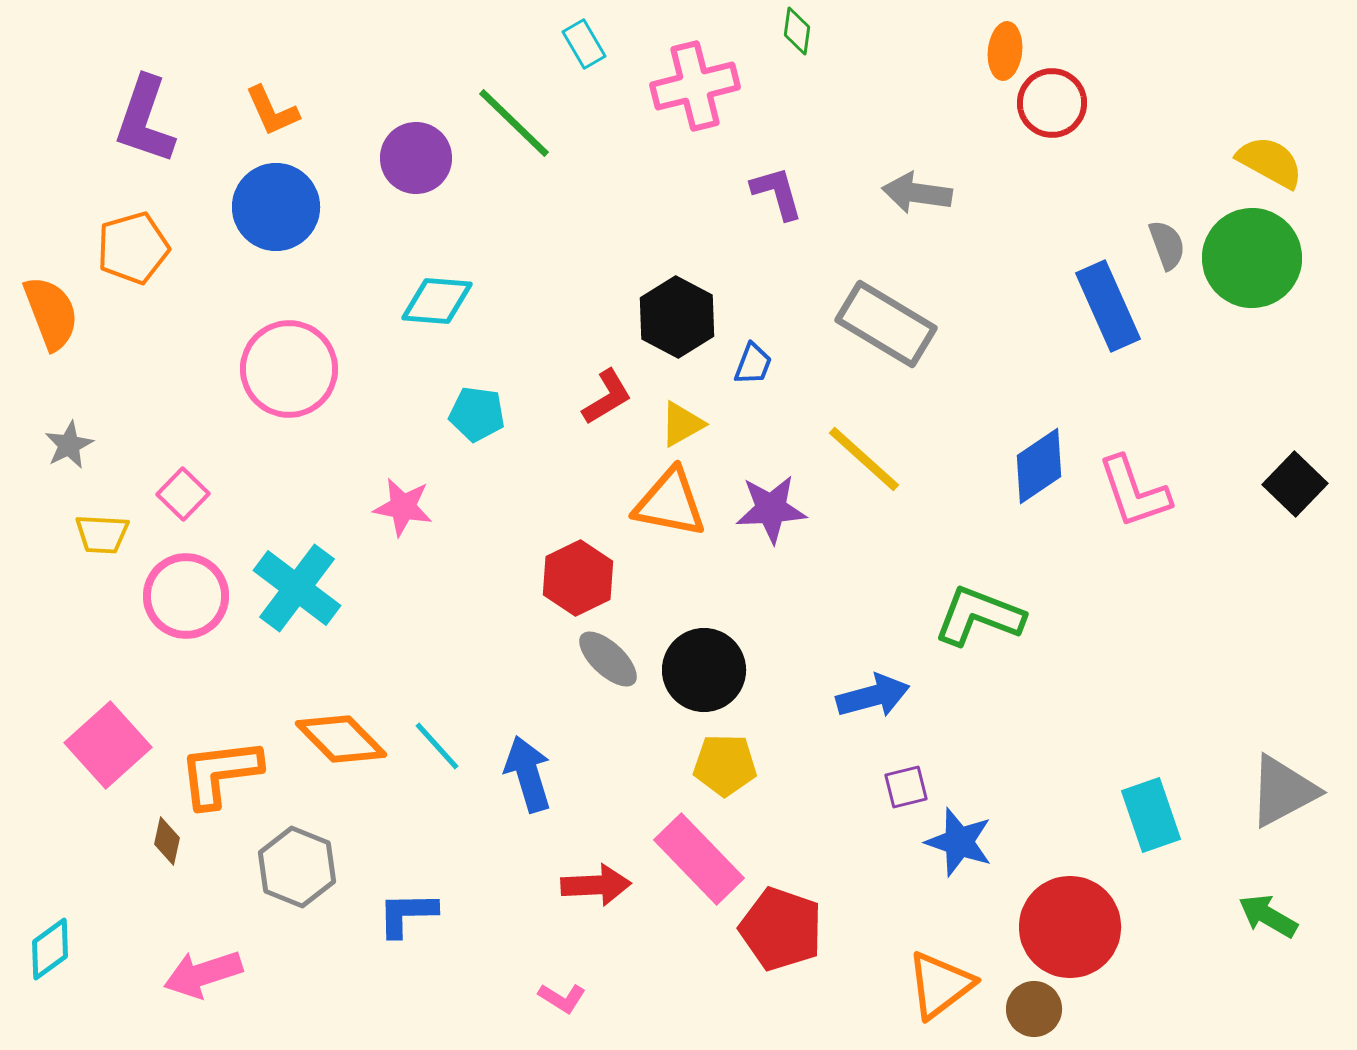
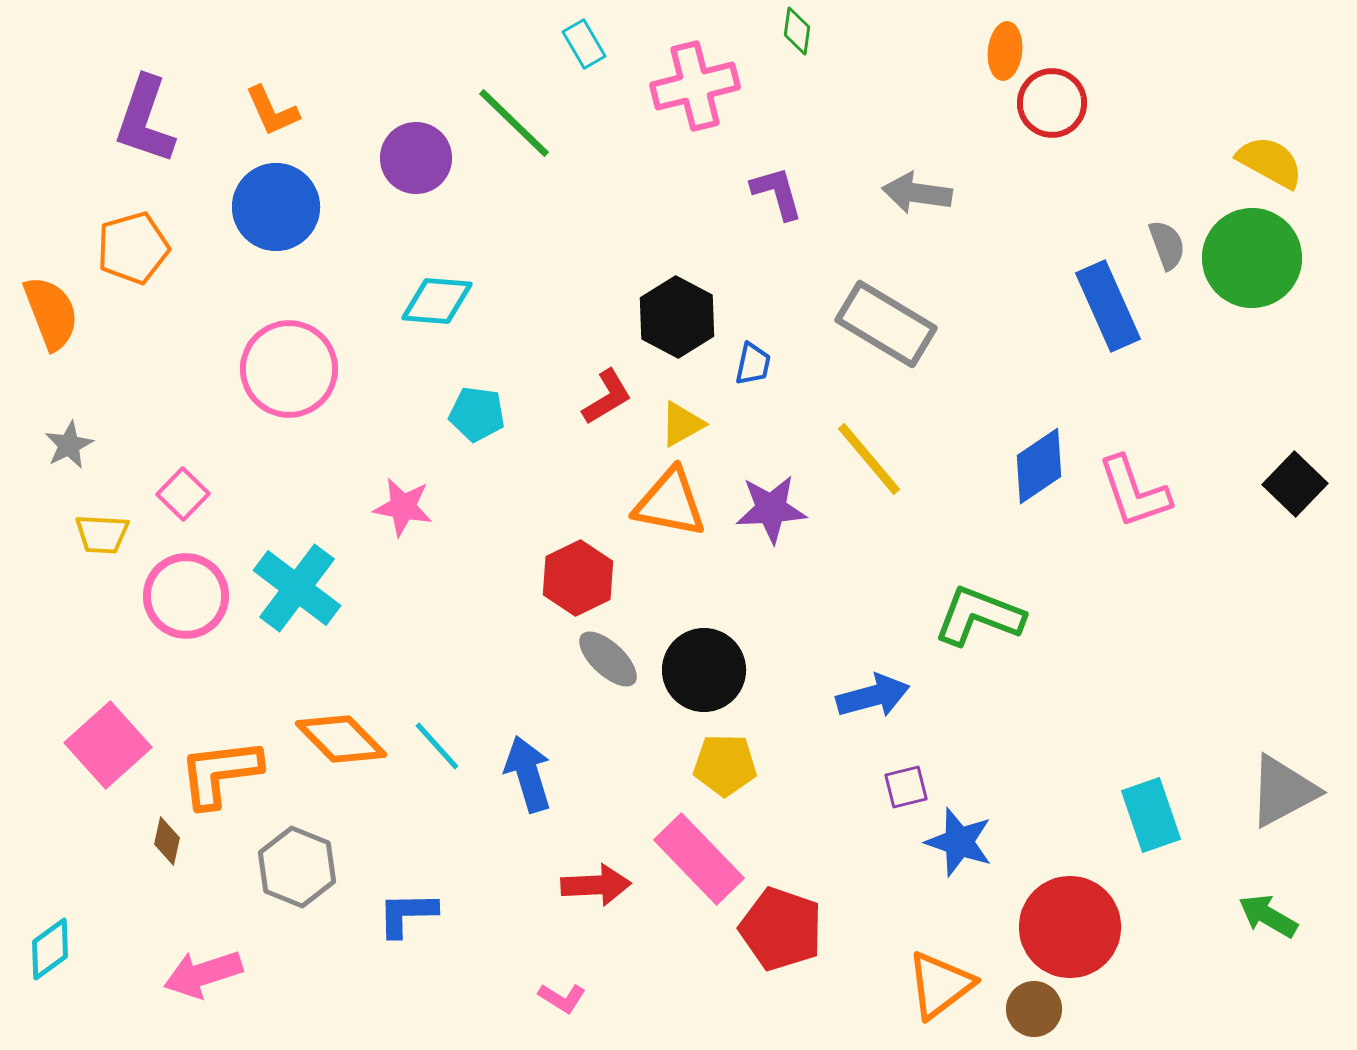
blue trapezoid at (753, 364): rotated 9 degrees counterclockwise
yellow line at (864, 459): moved 5 px right; rotated 8 degrees clockwise
